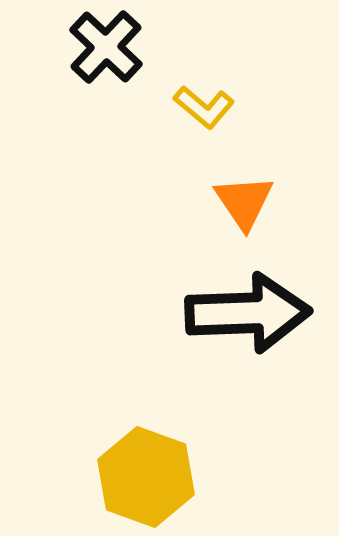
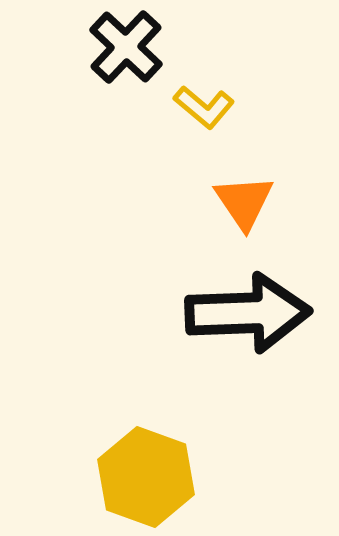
black cross: moved 20 px right
